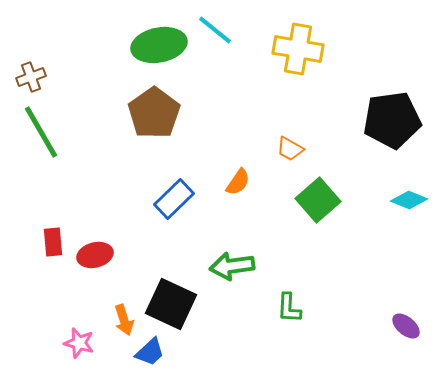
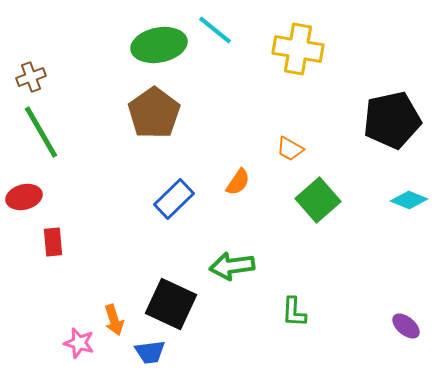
black pentagon: rotated 4 degrees counterclockwise
red ellipse: moved 71 px left, 58 px up
green L-shape: moved 5 px right, 4 px down
orange arrow: moved 10 px left
blue trapezoid: rotated 36 degrees clockwise
